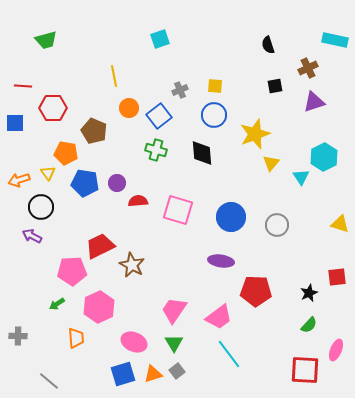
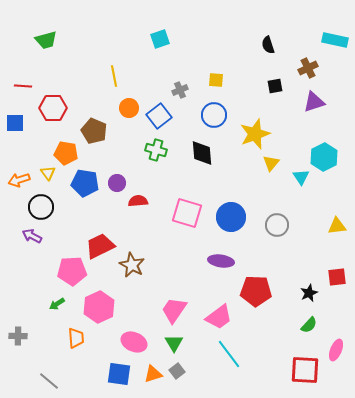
yellow square at (215, 86): moved 1 px right, 6 px up
pink square at (178, 210): moved 9 px right, 3 px down
yellow triangle at (340, 224): moved 3 px left, 2 px down; rotated 24 degrees counterclockwise
blue square at (123, 374): moved 4 px left; rotated 25 degrees clockwise
